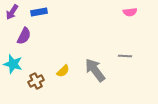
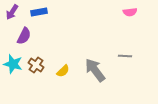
brown cross: moved 16 px up; rotated 28 degrees counterclockwise
